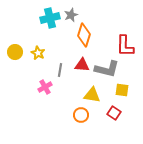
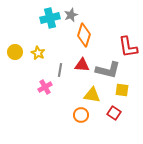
red L-shape: moved 3 px right, 1 px down; rotated 10 degrees counterclockwise
gray L-shape: moved 1 px right, 1 px down
